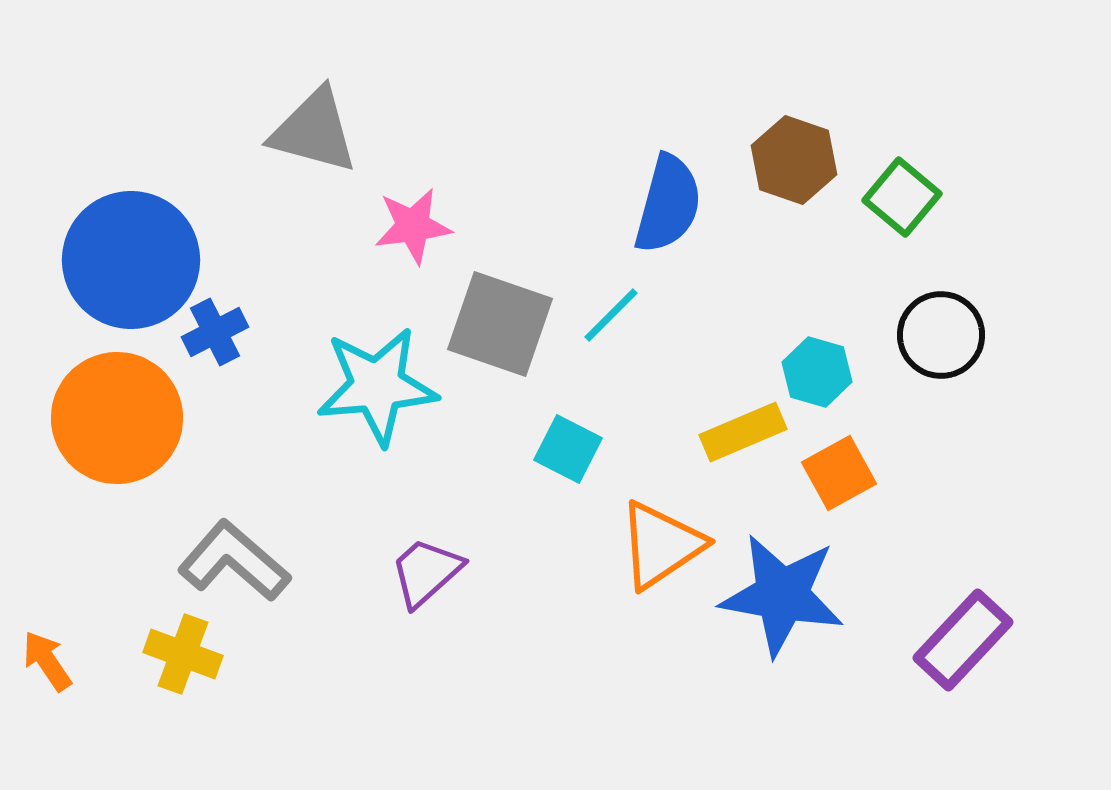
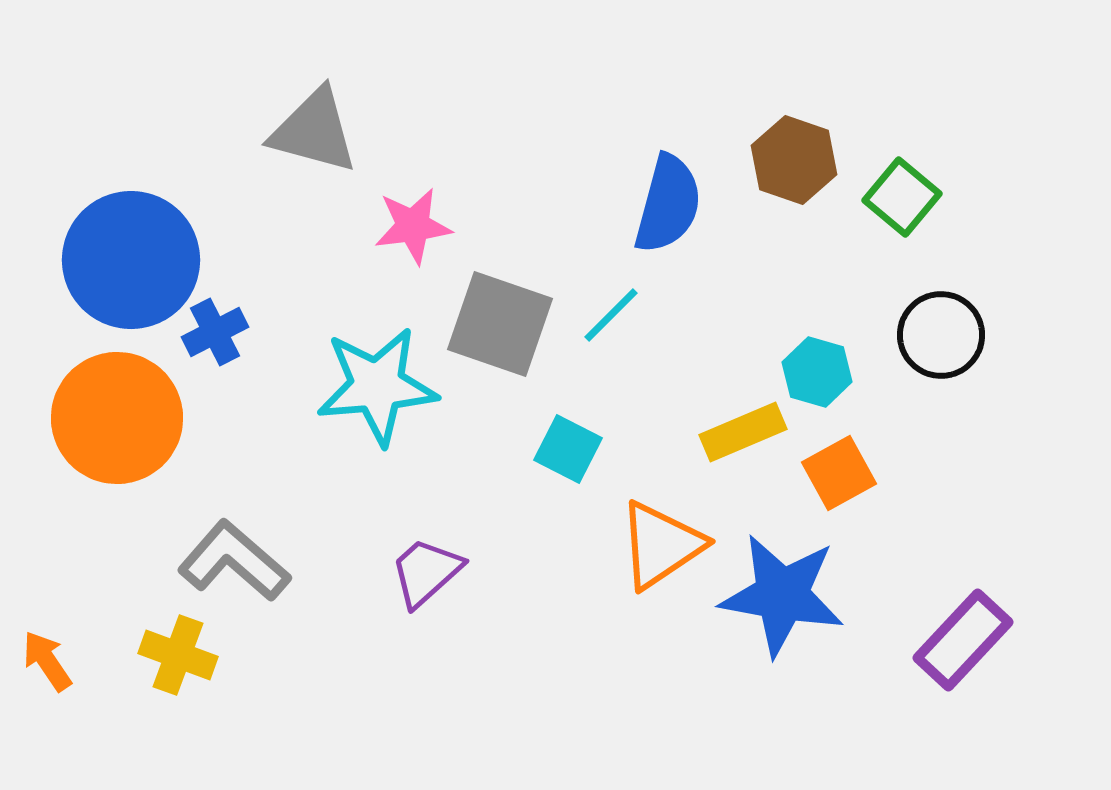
yellow cross: moved 5 px left, 1 px down
